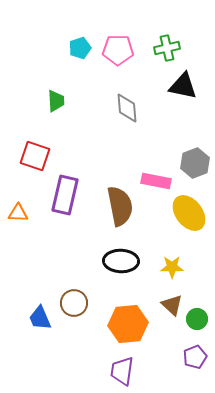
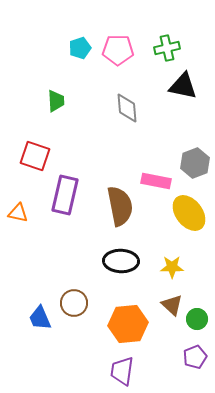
orange triangle: rotated 10 degrees clockwise
